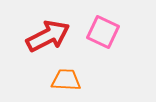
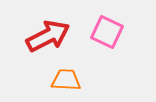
pink square: moved 4 px right
